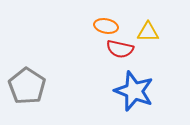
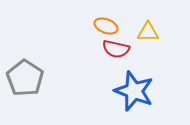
orange ellipse: rotated 10 degrees clockwise
red semicircle: moved 4 px left
gray pentagon: moved 2 px left, 8 px up
